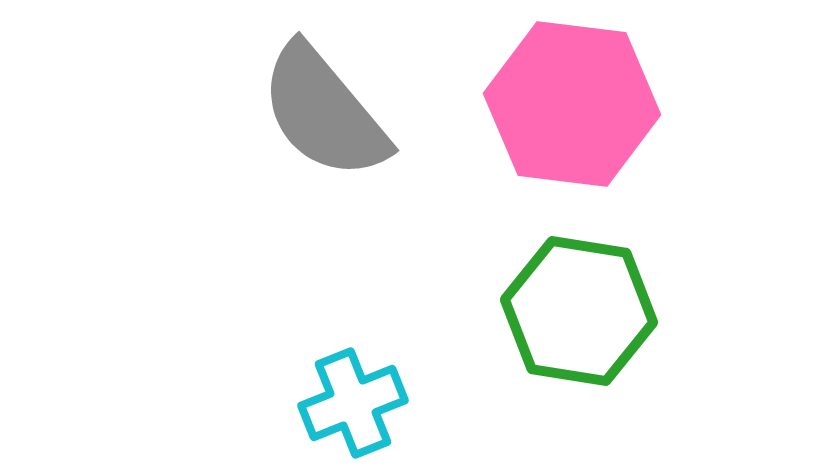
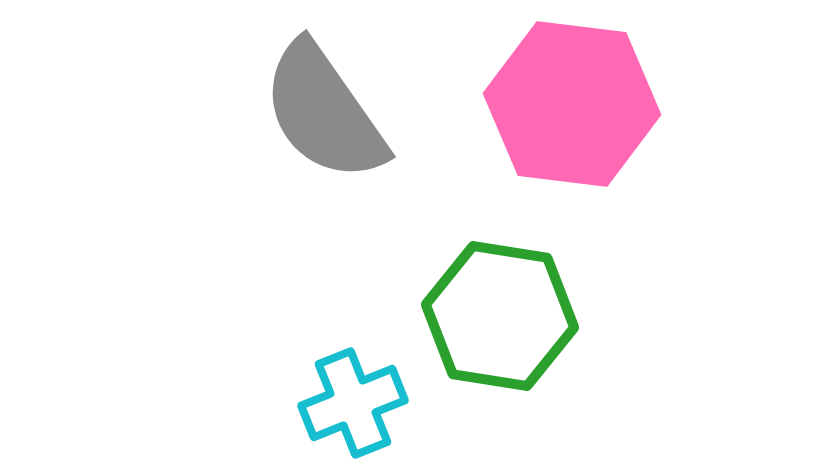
gray semicircle: rotated 5 degrees clockwise
green hexagon: moved 79 px left, 5 px down
